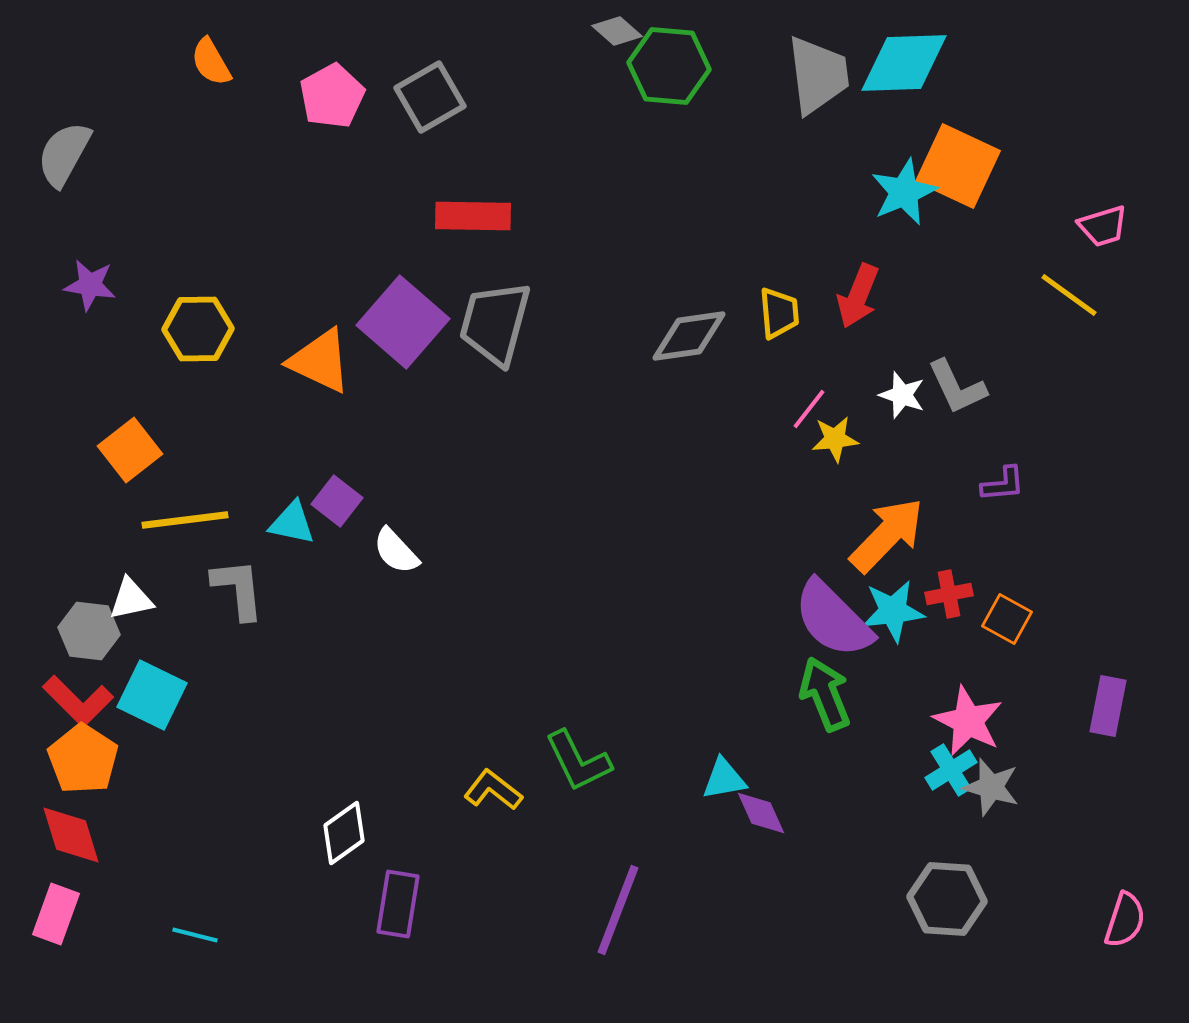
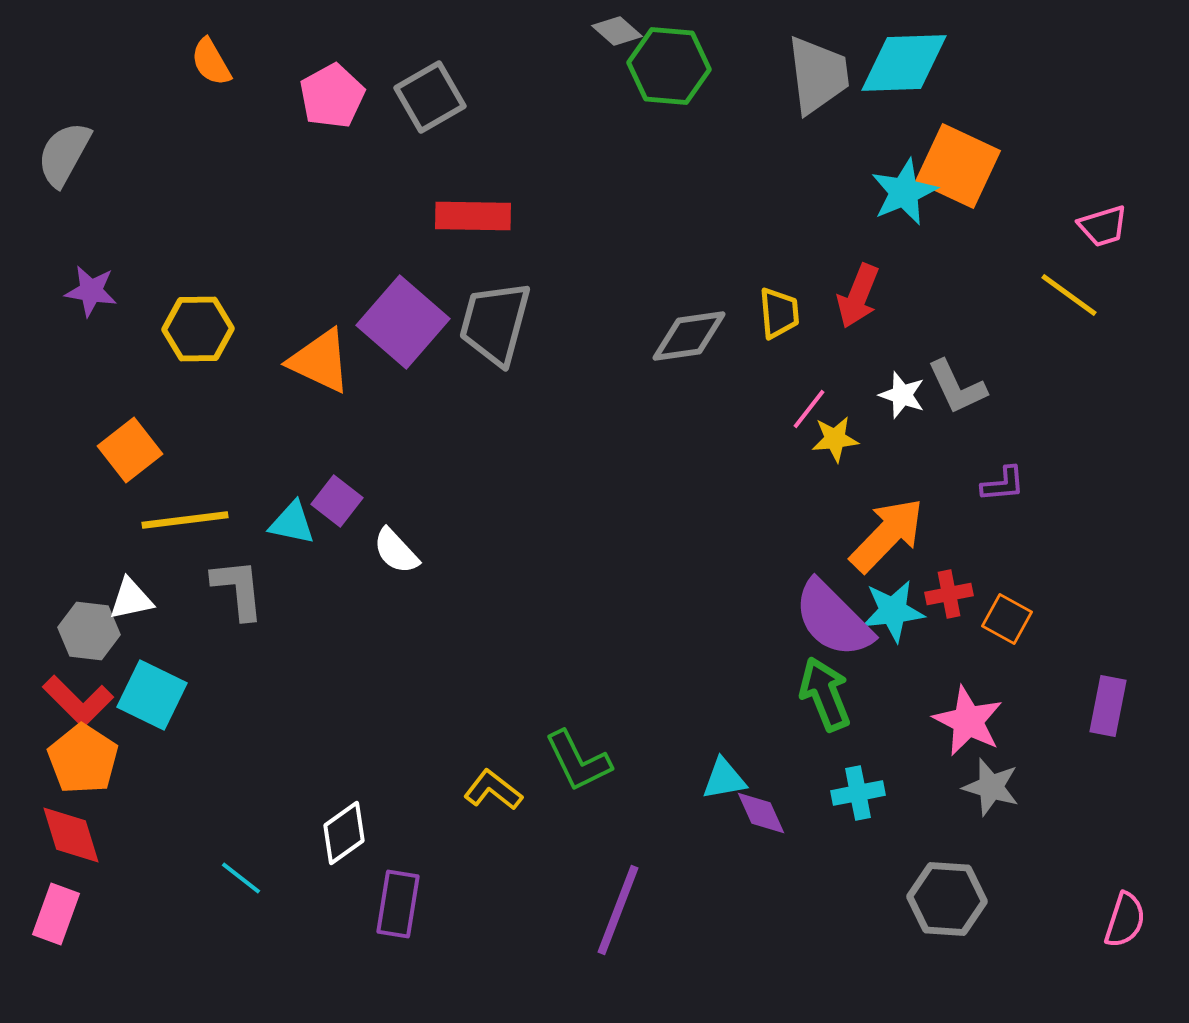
purple star at (90, 285): moved 1 px right, 6 px down
cyan cross at (951, 770): moved 93 px left, 23 px down; rotated 21 degrees clockwise
cyan line at (195, 935): moved 46 px right, 57 px up; rotated 24 degrees clockwise
